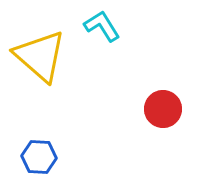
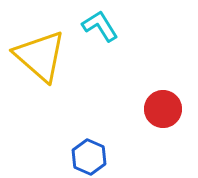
cyan L-shape: moved 2 px left
blue hexagon: moved 50 px right; rotated 20 degrees clockwise
